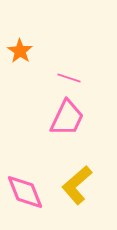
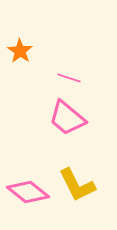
pink trapezoid: rotated 105 degrees clockwise
yellow L-shape: rotated 75 degrees counterclockwise
pink diamond: moved 3 px right; rotated 30 degrees counterclockwise
